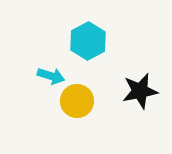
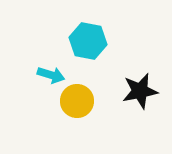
cyan hexagon: rotated 21 degrees counterclockwise
cyan arrow: moved 1 px up
